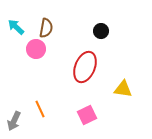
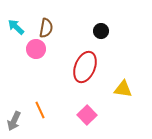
orange line: moved 1 px down
pink square: rotated 18 degrees counterclockwise
